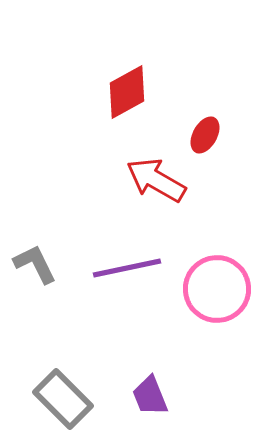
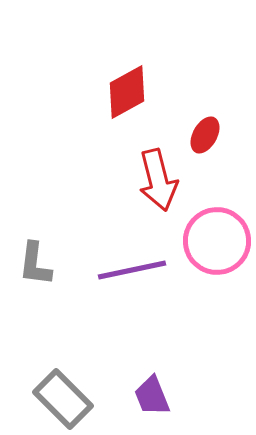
red arrow: moved 2 px right; rotated 134 degrees counterclockwise
gray L-shape: rotated 147 degrees counterclockwise
purple line: moved 5 px right, 2 px down
pink circle: moved 48 px up
purple trapezoid: moved 2 px right
